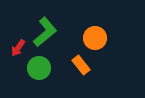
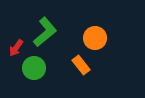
red arrow: moved 2 px left
green circle: moved 5 px left
